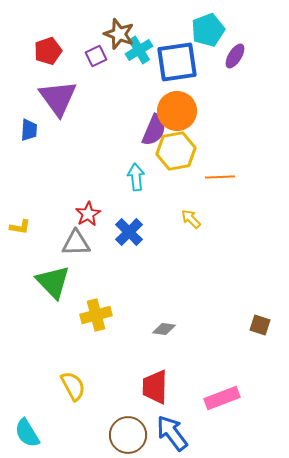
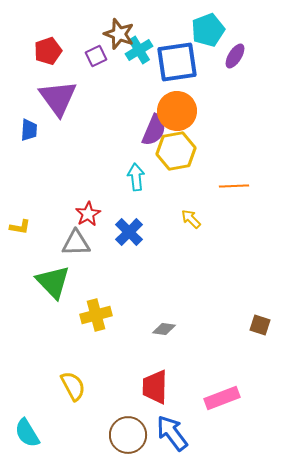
orange line: moved 14 px right, 9 px down
